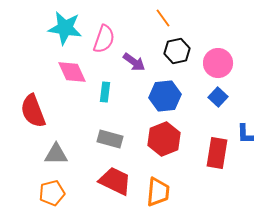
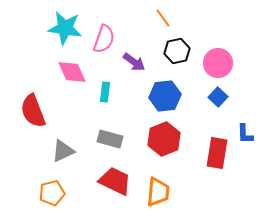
gray triangle: moved 7 px right, 3 px up; rotated 25 degrees counterclockwise
